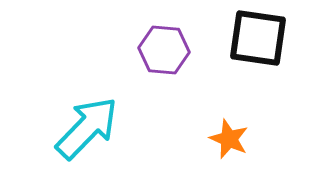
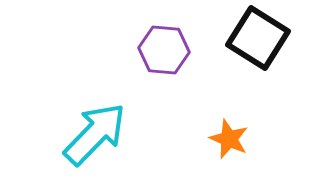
black square: rotated 24 degrees clockwise
cyan arrow: moved 8 px right, 6 px down
